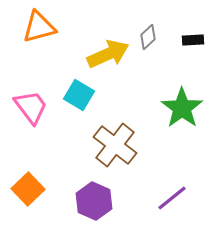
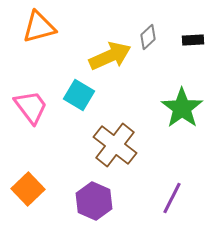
yellow arrow: moved 2 px right, 2 px down
purple line: rotated 24 degrees counterclockwise
